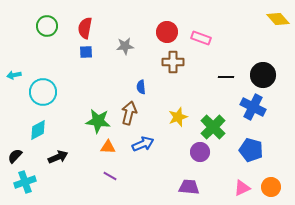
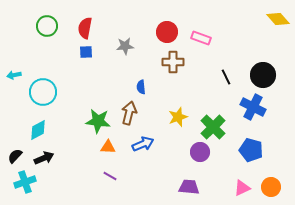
black line: rotated 63 degrees clockwise
black arrow: moved 14 px left, 1 px down
